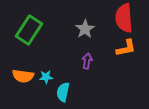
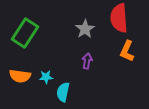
red semicircle: moved 5 px left
green rectangle: moved 4 px left, 3 px down
orange L-shape: moved 1 px right, 3 px down; rotated 125 degrees clockwise
orange semicircle: moved 3 px left
